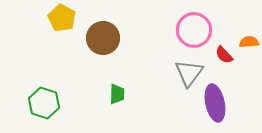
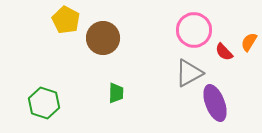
yellow pentagon: moved 4 px right, 2 px down
orange semicircle: rotated 54 degrees counterclockwise
red semicircle: moved 3 px up
gray triangle: rotated 24 degrees clockwise
green trapezoid: moved 1 px left, 1 px up
purple ellipse: rotated 9 degrees counterclockwise
